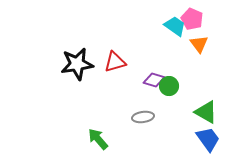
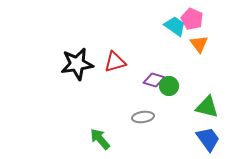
green triangle: moved 1 px right, 5 px up; rotated 15 degrees counterclockwise
green arrow: moved 2 px right
